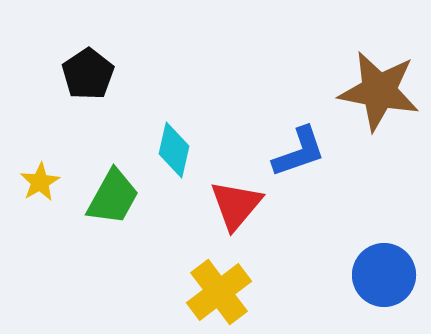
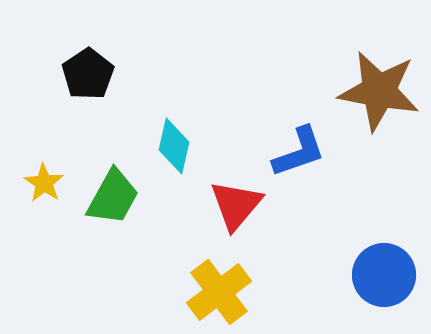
cyan diamond: moved 4 px up
yellow star: moved 4 px right, 1 px down; rotated 9 degrees counterclockwise
